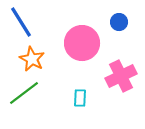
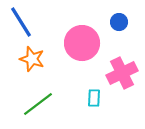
orange star: rotated 10 degrees counterclockwise
pink cross: moved 1 px right, 3 px up
green line: moved 14 px right, 11 px down
cyan rectangle: moved 14 px right
